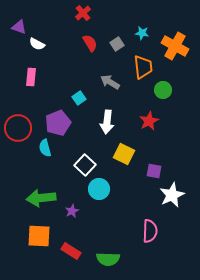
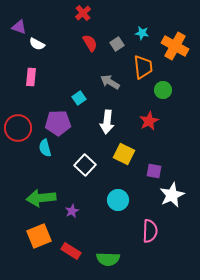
purple pentagon: rotated 20 degrees clockwise
cyan circle: moved 19 px right, 11 px down
orange square: rotated 25 degrees counterclockwise
